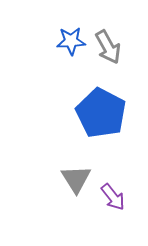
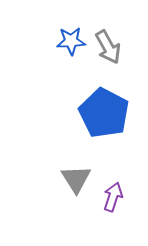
blue pentagon: moved 3 px right
purple arrow: rotated 124 degrees counterclockwise
